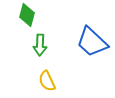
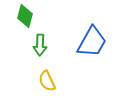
green diamond: moved 2 px left, 1 px down
blue trapezoid: rotated 104 degrees counterclockwise
